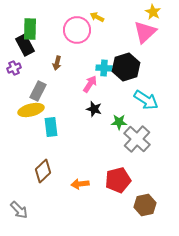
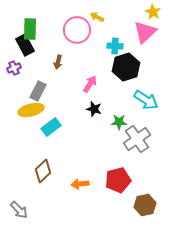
brown arrow: moved 1 px right, 1 px up
cyan cross: moved 11 px right, 22 px up
cyan rectangle: rotated 60 degrees clockwise
gray cross: rotated 12 degrees clockwise
